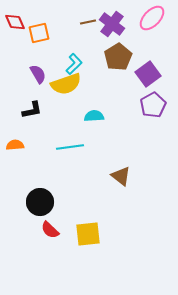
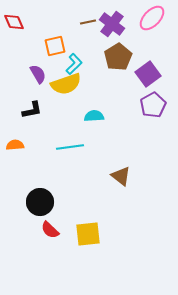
red diamond: moved 1 px left
orange square: moved 16 px right, 13 px down
